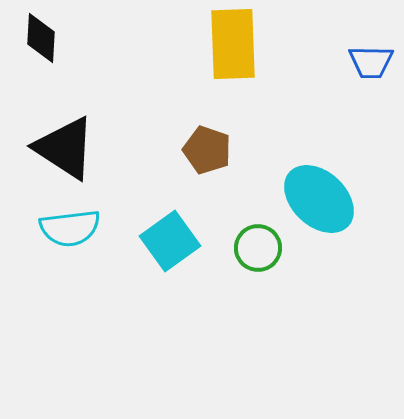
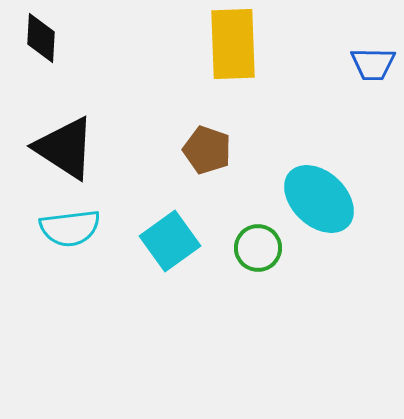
blue trapezoid: moved 2 px right, 2 px down
